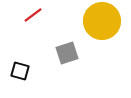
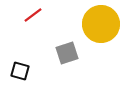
yellow circle: moved 1 px left, 3 px down
